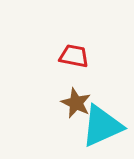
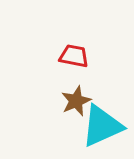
brown star: moved 2 px up; rotated 24 degrees clockwise
